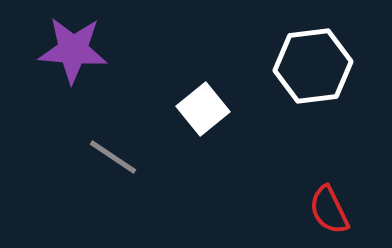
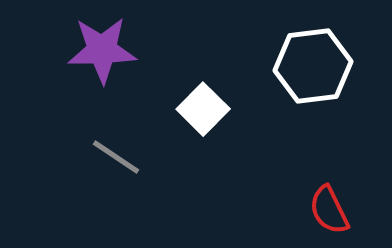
purple star: moved 29 px right; rotated 6 degrees counterclockwise
white square: rotated 6 degrees counterclockwise
gray line: moved 3 px right
